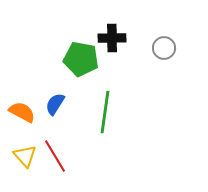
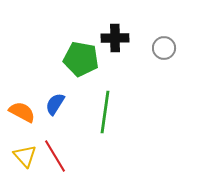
black cross: moved 3 px right
